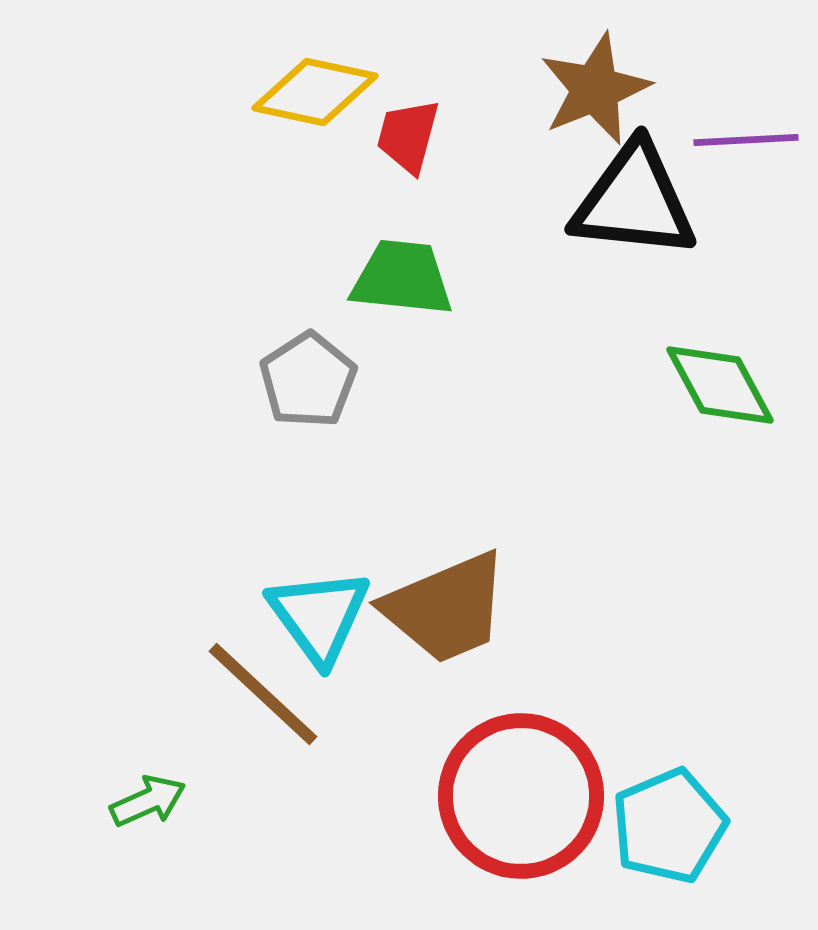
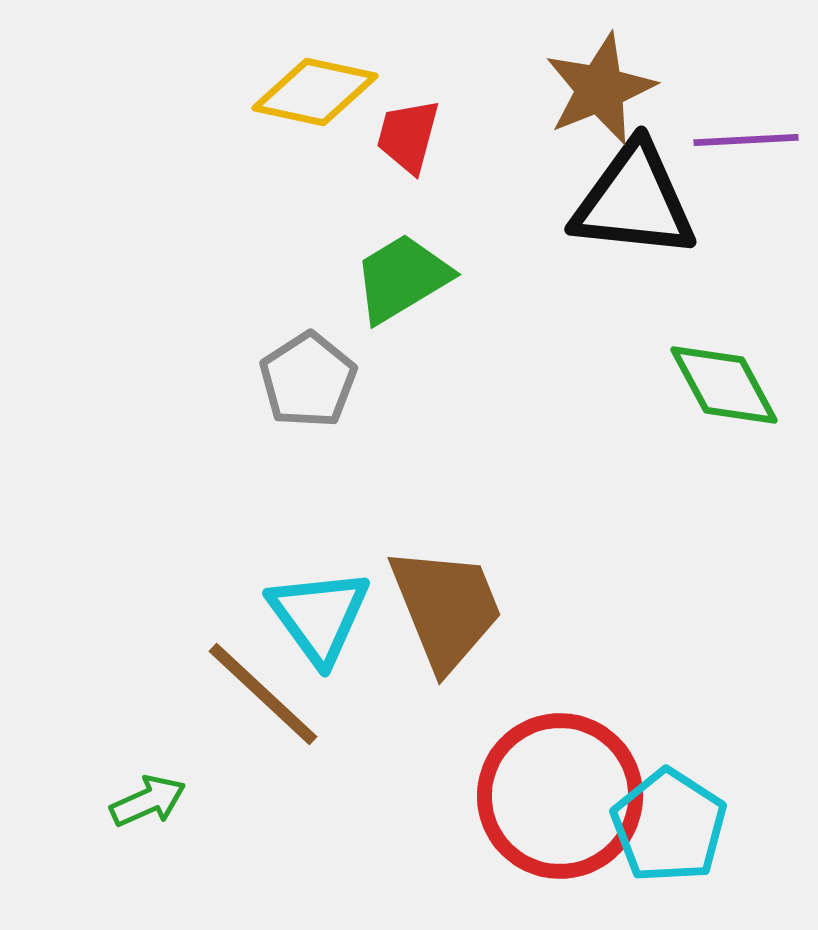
brown star: moved 5 px right
green trapezoid: rotated 37 degrees counterclockwise
green diamond: moved 4 px right
brown trapezoid: rotated 89 degrees counterclockwise
red circle: moved 39 px right
cyan pentagon: rotated 16 degrees counterclockwise
